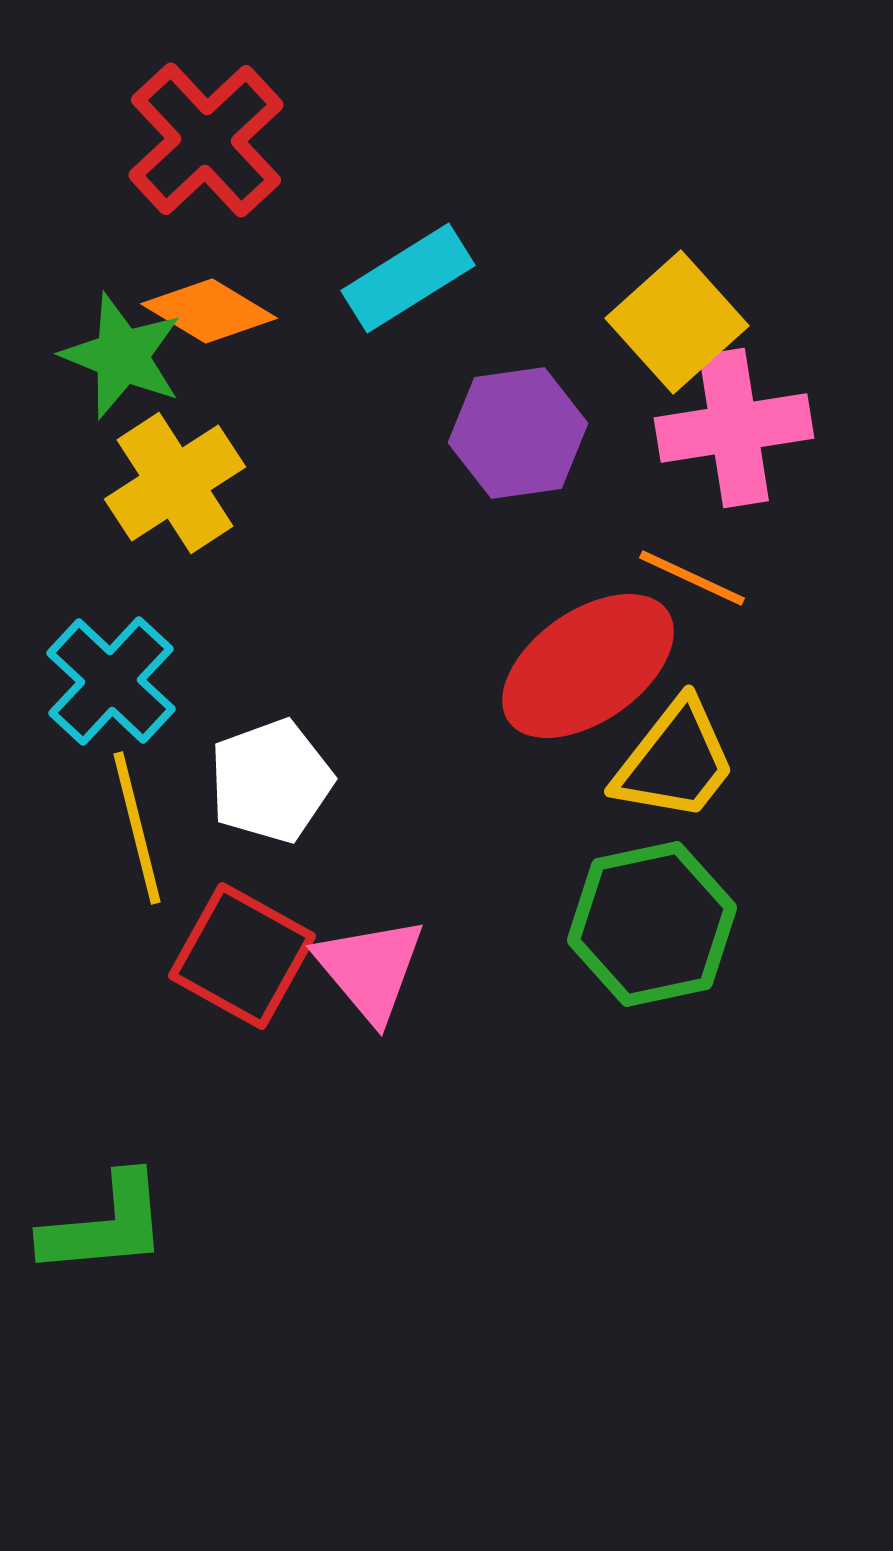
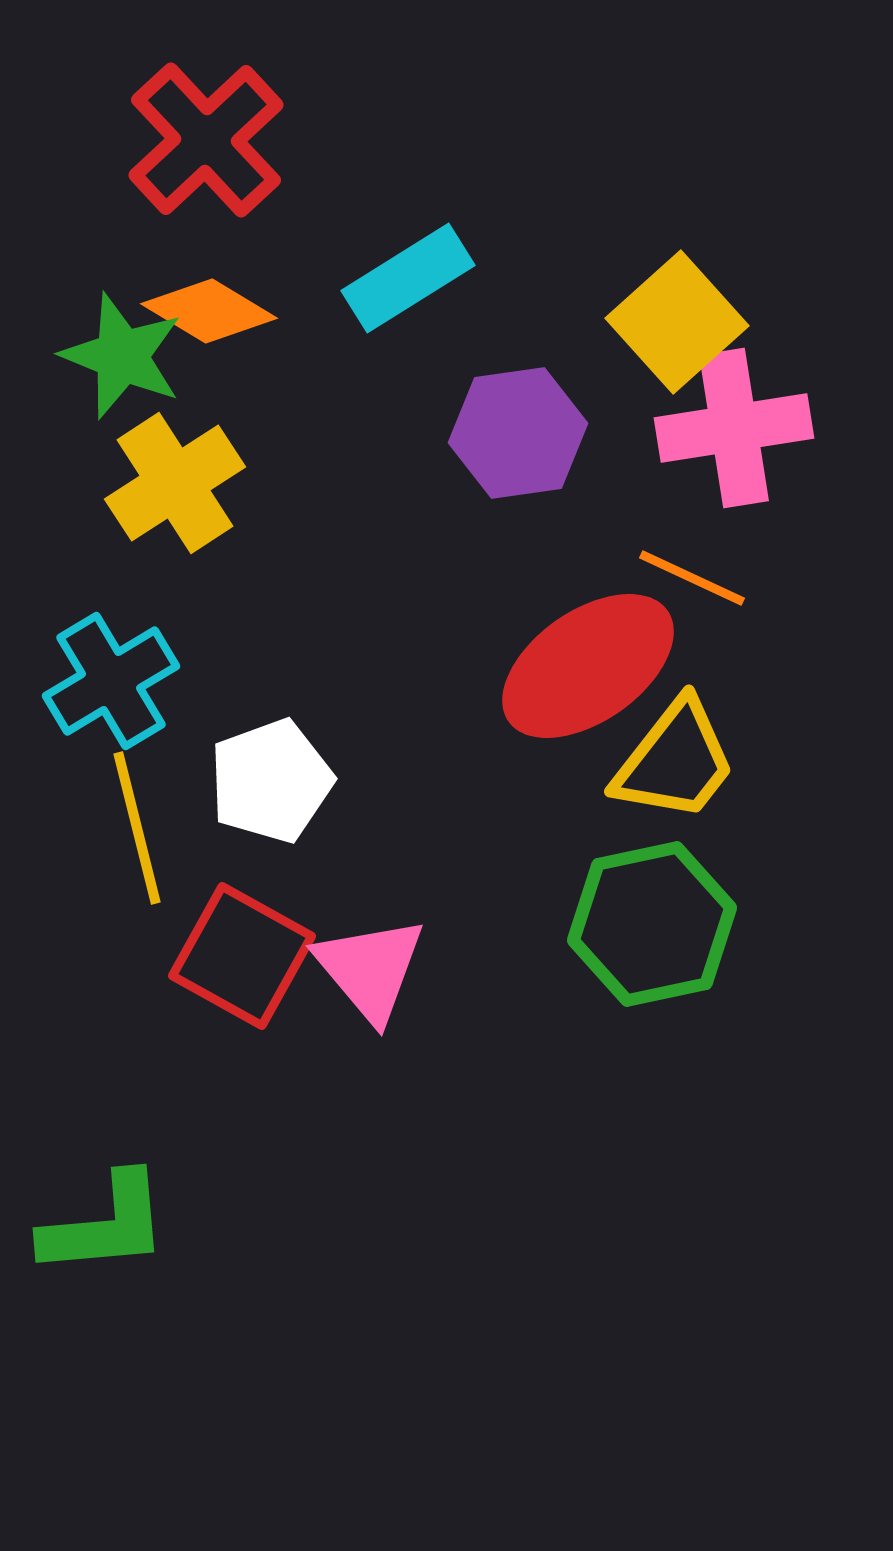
cyan cross: rotated 16 degrees clockwise
